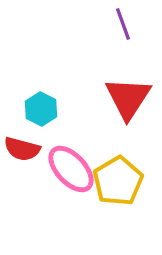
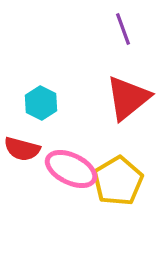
purple line: moved 5 px down
red triangle: rotated 18 degrees clockwise
cyan hexagon: moved 6 px up
pink ellipse: rotated 21 degrees counterclockwise
